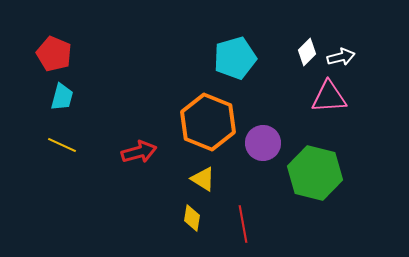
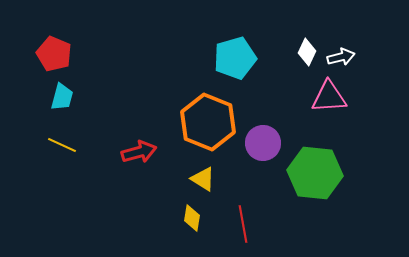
white diamond: rotated 20 degrees counterclockwise
green hexagon: rotated 8 degrees counterclockwise
